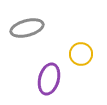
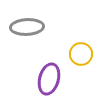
gray ellipse: moved 1 px up; rotated 12 degrees clockwise
